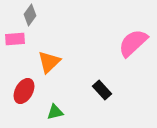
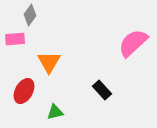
orange triangle: rotated 15 degrees counterclockwise
